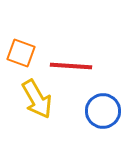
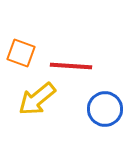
yellow arrow: rotated 81 degrees clockwise
blue circle: moved 2 px right, 2 px up
